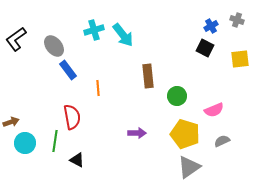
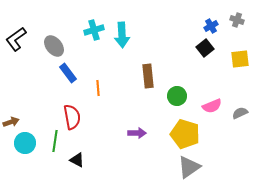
cyan arrow: moved 1 px left; rotated 35 degrees clockwise
black square: rotated 24 degrees clockwise
blue rectangle: moved 3 px down
pink semicircle: moved 2 px left, 4 px up
gray semicircle: moved 18 px right, 28 px up
